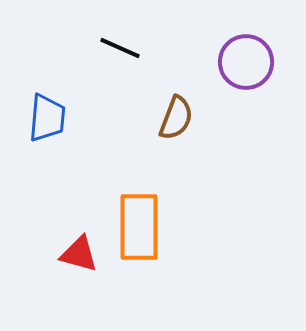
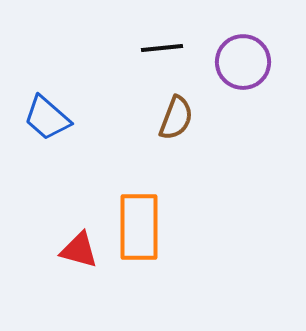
black line: moved 42 px right; rotated 30 degrees counterclockwise
purple circle: moved 3 px left
blue trapezoid: rotated 126 degrees clockwise
red triangle: moved 4 px up
